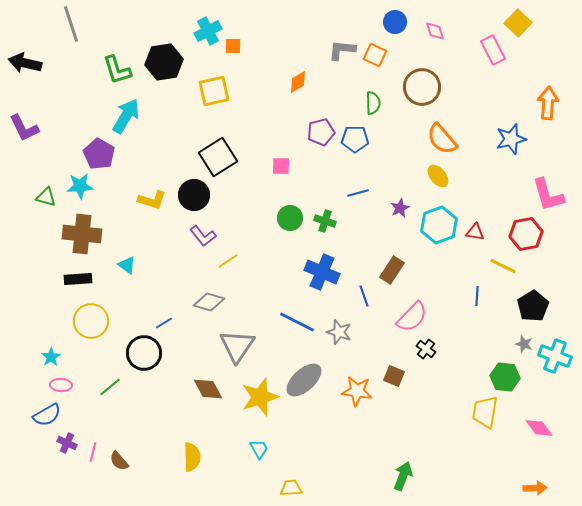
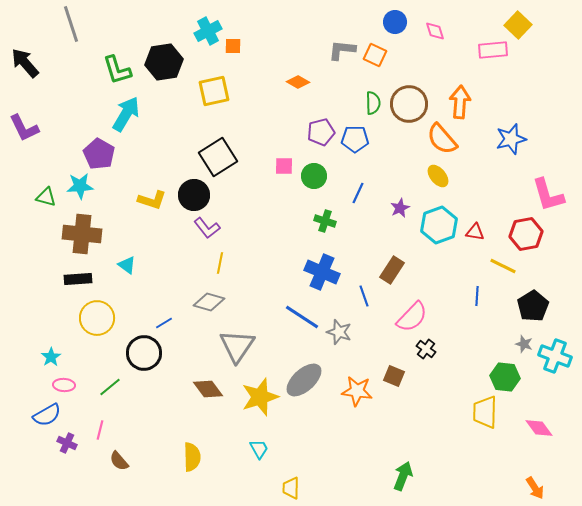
yellow square at (518, 23): moved 2 px down
pink rectangle at (493, 50): rotated 68 degrees counterclockwise
black arrow at (25, 63): rotated 36 degrees clockwise
orange diamond at (298, 82): rotated 60 degrees clockwise
brown circle at (422, 87): moved 13 px left, 17 px down
orange arrow at (548, 103): moved 88 px left, 1 px up
cyan arrow at (126, 116): moved 2 px up
pink square at (281, 166): moved 3 px right
blue line at (358, 193): rotated 50 degrees counterclockwise
green circle at (290, 218): moved 24 px right, 42 px up
purple L-shape at (203, 236): moved 4 px right, 8 px up
yellow line at (228, 261): moved 8 px left, 2 px down; rotated 45 degrees counterclockwise
yellow circle at (91, 321): moved 6 px right, 3 px up
blue line at (297, 322): moved 5 px right, 5 px up; rotated 6 degrees clockwise
pink ellipse at (61, 385): moved 3 px right
brown diamond at (208, 389): rotated 8 degrees counterclockwise
yellow trapezoid at (485, 412): rotated 8 degrees counterclockwise
pink line at (93, 452): moved 7 px right, 22 px up
yellow trapezoid at (291, 488): rotated 85 degrees counterclockwise
orange arrow at (535, 488): rotated 60 degrees clockwise
